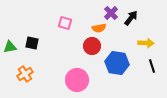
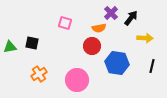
yellow arrow: moved 1 px left, 5 px up
black line: rotated 32 degrees clockwise
orange cross: moved 14 px right
